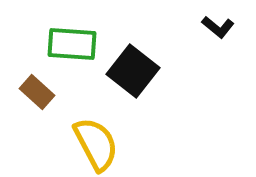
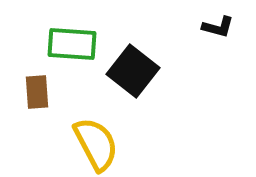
black L-shape: rotated 24 degrees counterclockwise
brown rectangle: rotated 44 degrees clockwise
